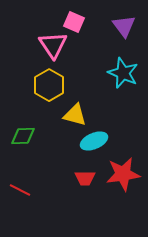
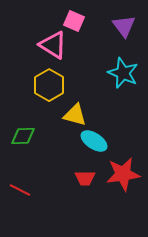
pink square: moved 1 px up
pink triangle: rotated 24 degrees counterclockwise
cyan ellipse: rotated 56 degrees clockwise
